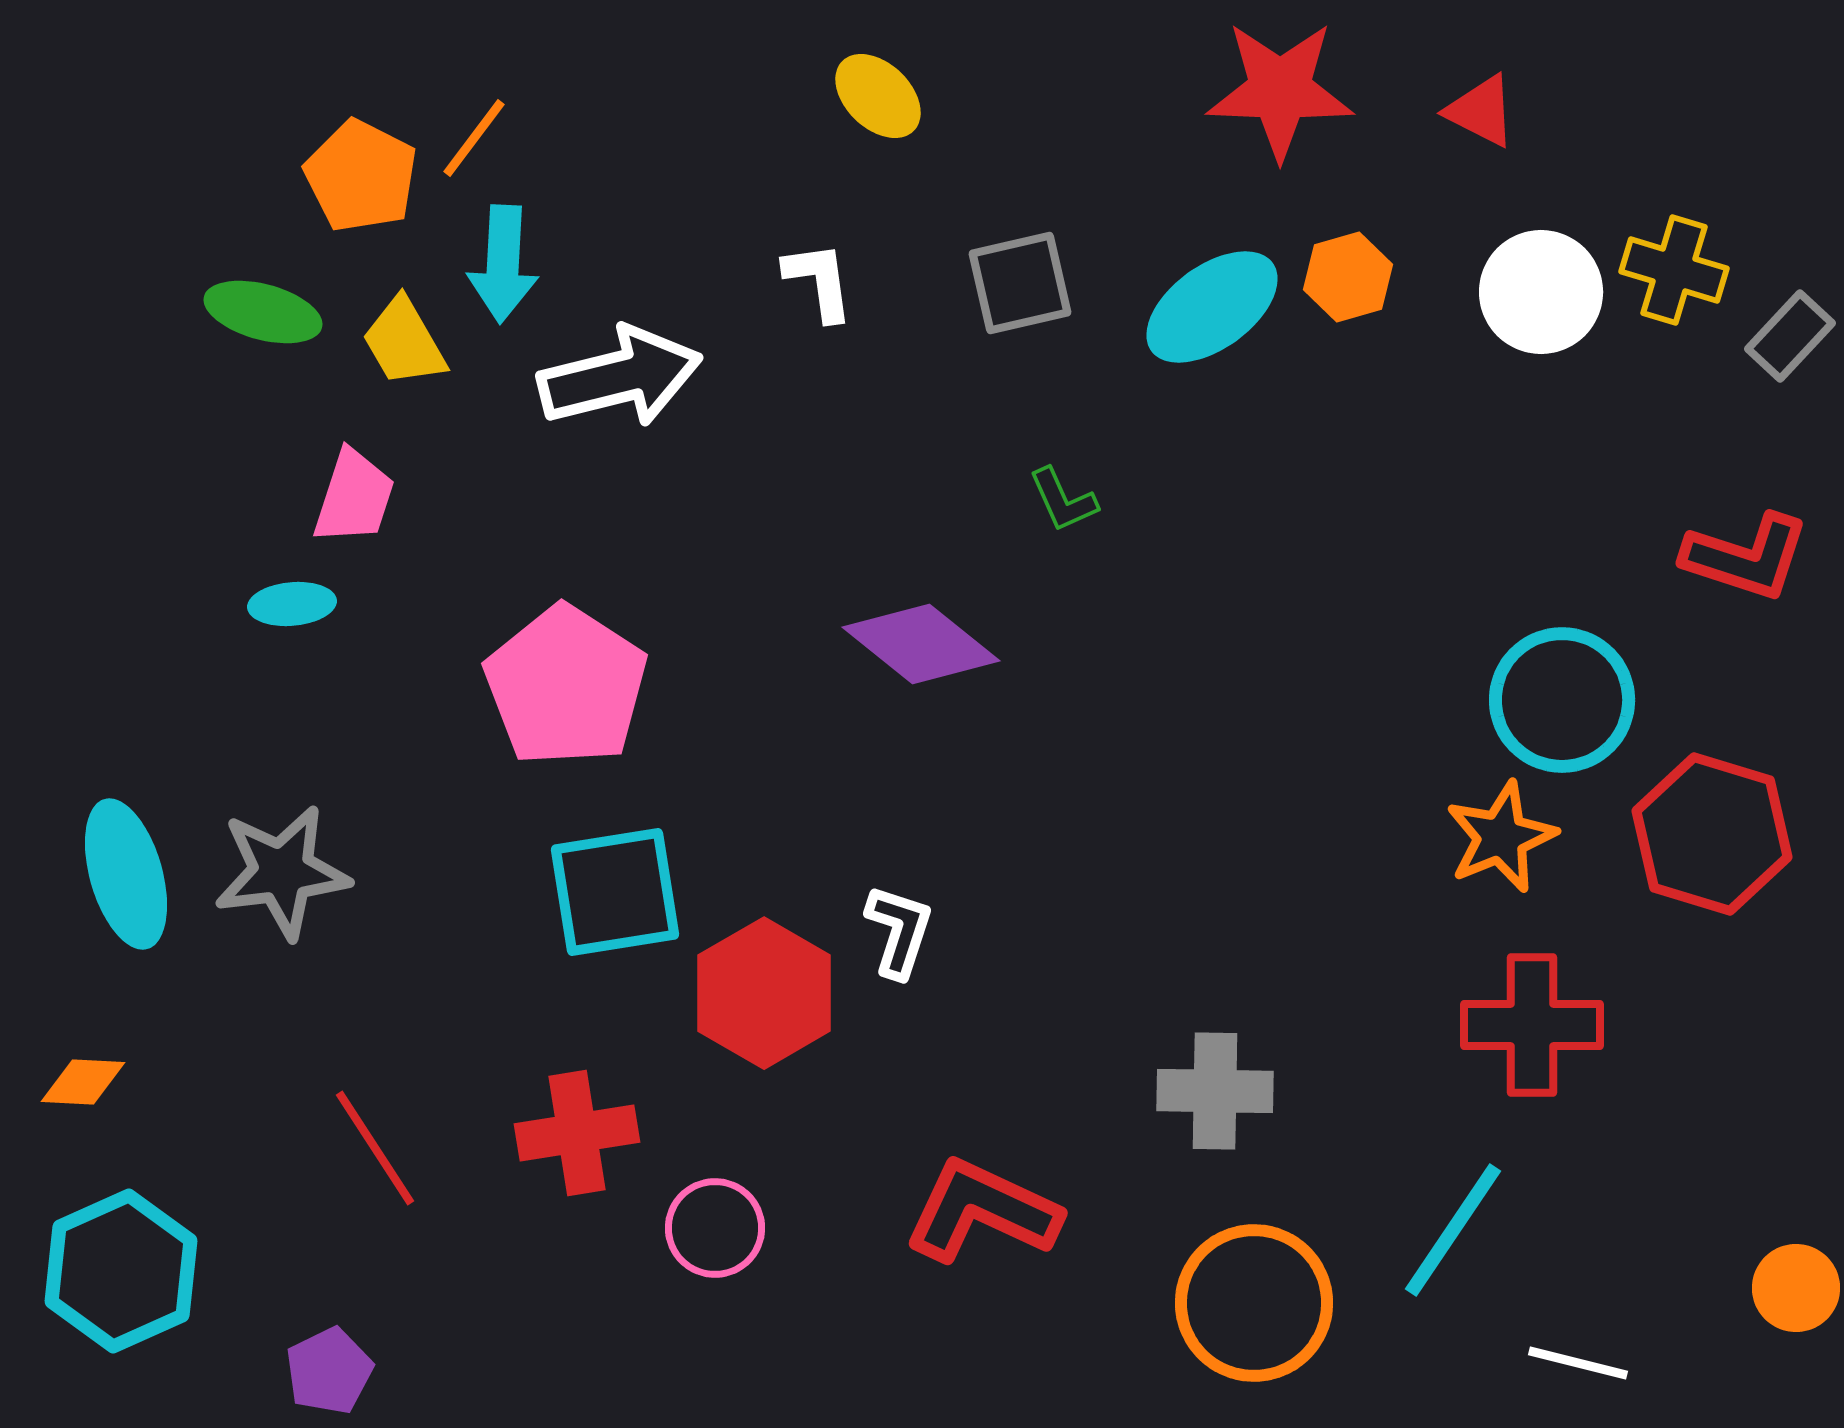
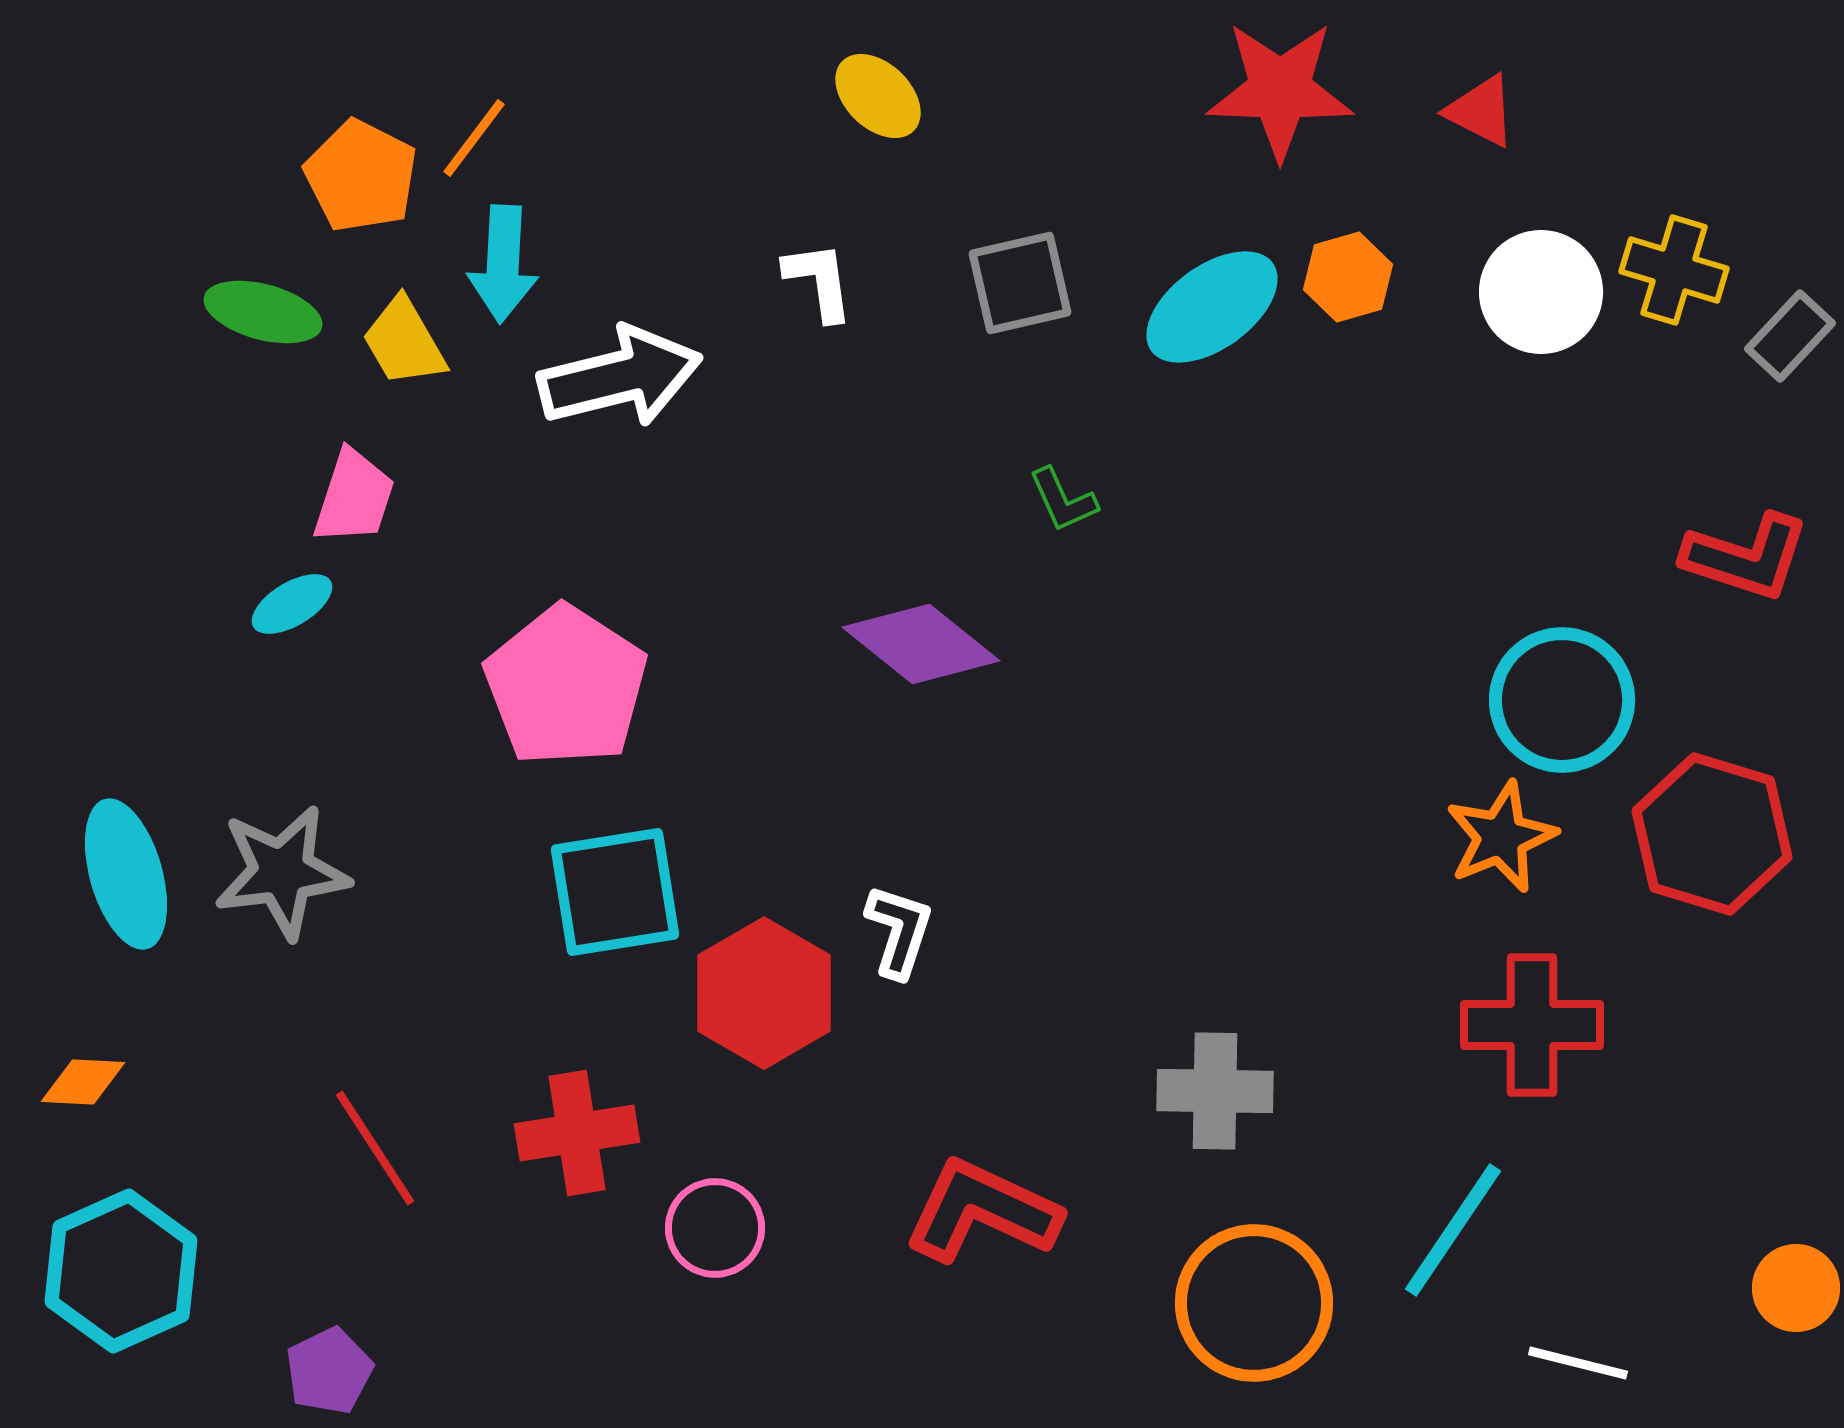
cyan ellipse at (292, 604): rotated 26 degrees counterclockwise
